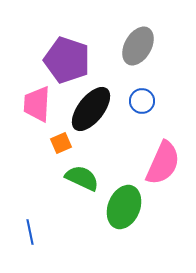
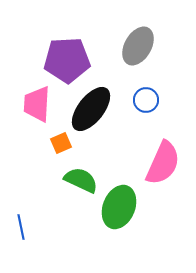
purple pentagon: rotated 21 degrees counterclockwise
blue circle: moved 4 px right, 1 px up
green semicircle: moved 1 px left, 2 px down
green ellipse: moved 5 px left
blue line: moved 9 px left, 5 px up
